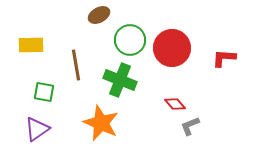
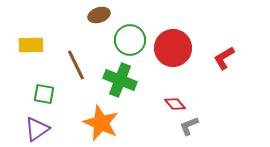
brown ellipse: rotated 10 degrees clockwise
red circle: moved 1 px right
red L-shape: rotated 35 degrees counterclockwise
brown line: rotated 16 degrees counterclockwise
green square: moved 2 px down
gray L-shape: moved 1 px left
